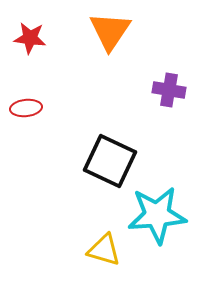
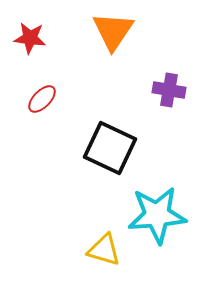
orange triangle: moved 3 px right
red ellipse: moved 16 px right, 9 px up; rotated 40 degrees counterclockwise
black square: moved 13 px up
